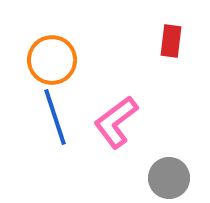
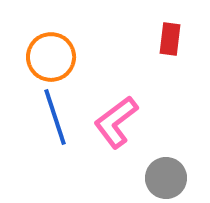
red rectangle: moved 1 px left, 2 px up
orange circle: moved 1 px left, 3 px up
gray circle: moved 3 px left
